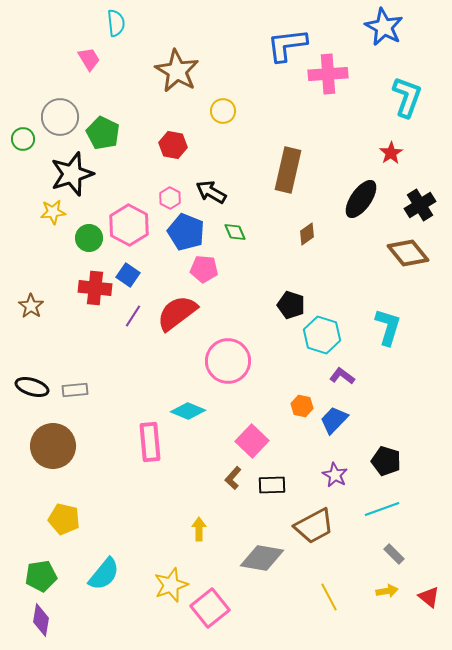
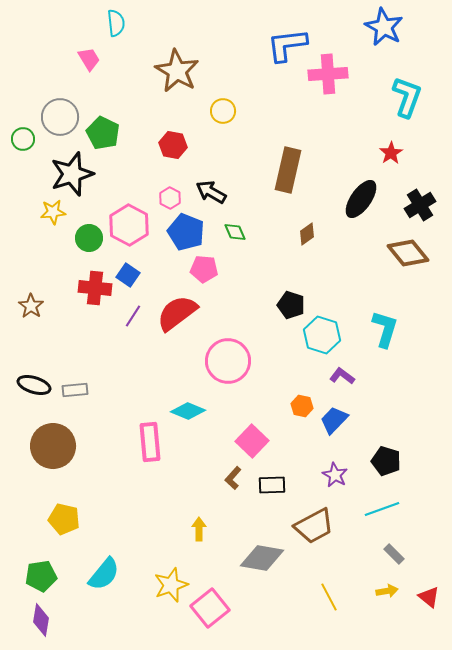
cyan L-shape at (388, 327): moved 3 px left, 2 px down
black ellipse at (32, 387): moved 2 px right, 2 px up
